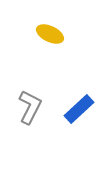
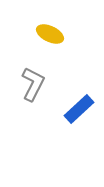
gray L-shape: moved 3 px right, 23 px up
